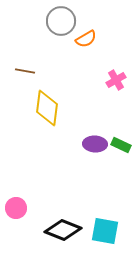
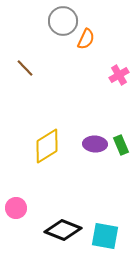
gray circle: moved 2 px right
orange semicircle: rotated 35 degrees counterclockwise
brown line: moved 3 px up; rotated 36 degrees clockwise
pink cross: moved 3 px right, 5 px up
yellow diamond: moved 38 px down; rotated 51 degrees clockwise
green rectangle: rotated 42 degrees clockwise
cyan square: moved 5 px down
